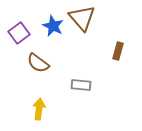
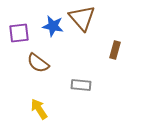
blue star: rotated 15 degrees counterclockwise
purple square: rotated 30 degrees clockwise
brown rectangle: moved 3 px left, 1 px up
yellow arrow: rotated 40 degrees counterclockwise
